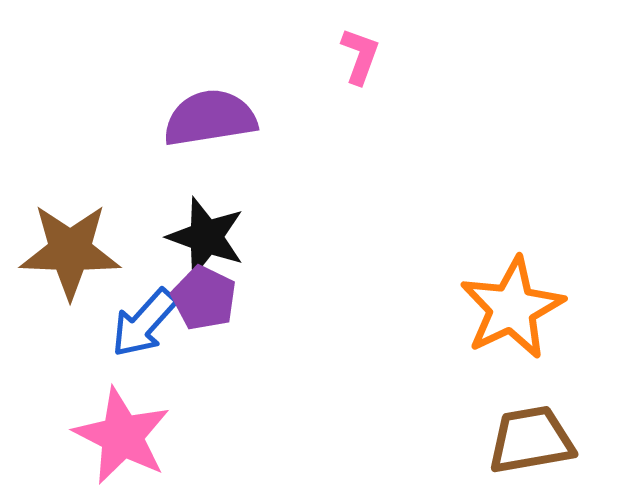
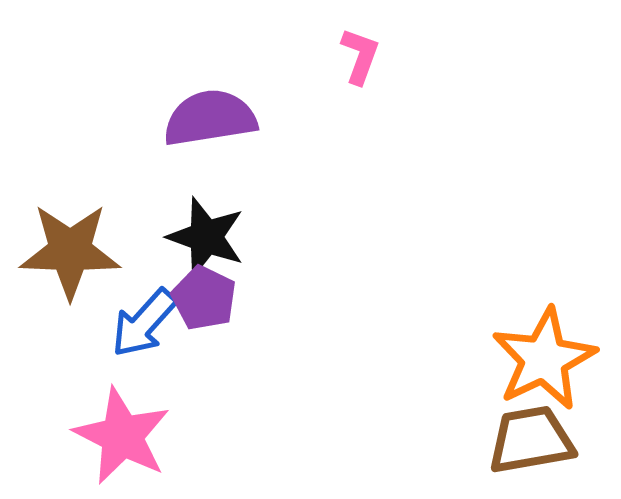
orange star: moved 32 px right, 51 px down
